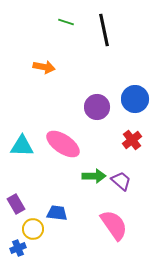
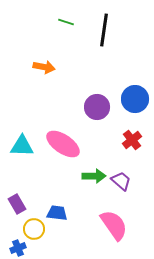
black line: rotated 20 degrees clockwise
purple rectangle: moved 1 px right
yellow circle: moved 1 px right
